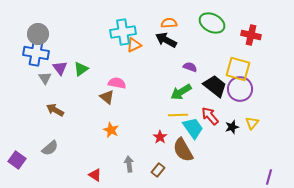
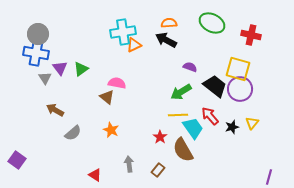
gray semicircle: moved 23 px right, 15 px up
